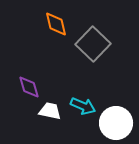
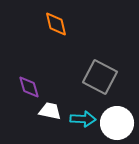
gray square: moved 7 px right, 33 px down; rotated 16 degrees counterclockwise
cyan arrow: moved 13 px down; rotated 20 degrees counterclockwise
white circle: moved 1 px right
